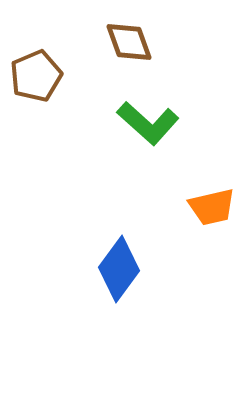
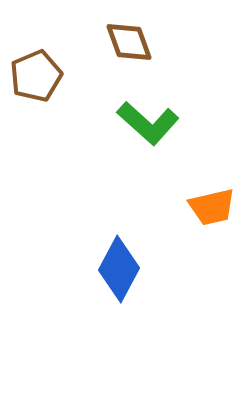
blue diamond: rotated 8 degrees counterclockwise
